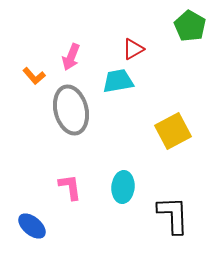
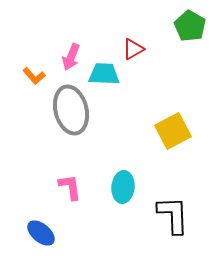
cyan trapezoid: moved 14 px left, 7 px up; rotated 12 degrees clockwise
blue ellipse: moved 9 px right, 7 px down
